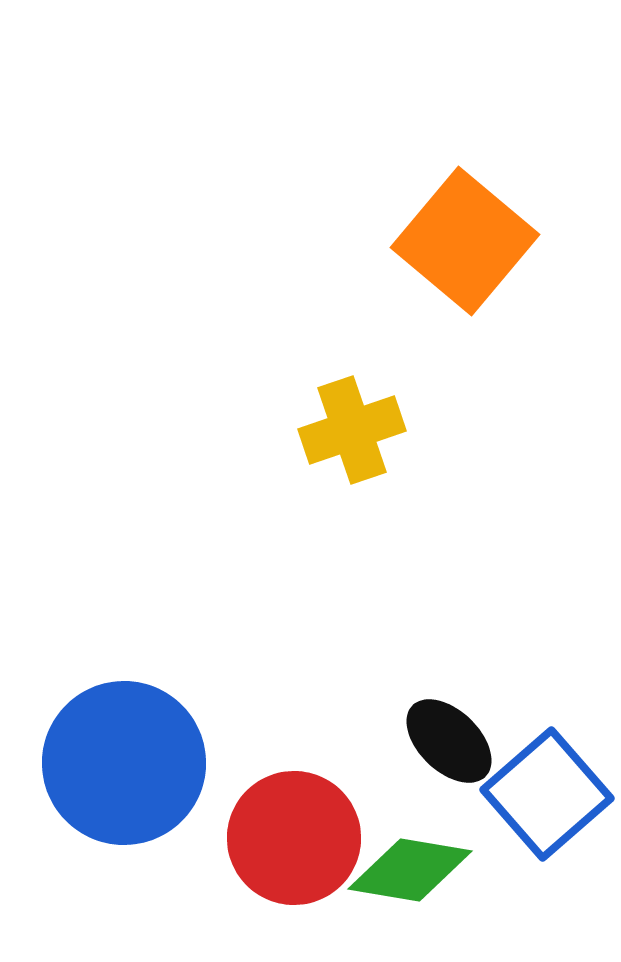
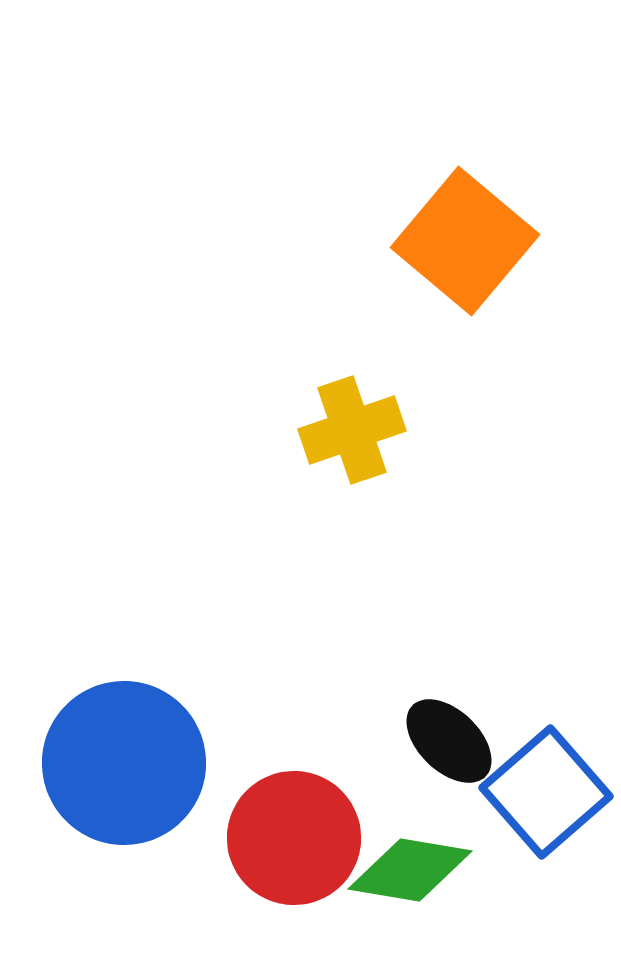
blue square: moved 1 px left, 2 px up
